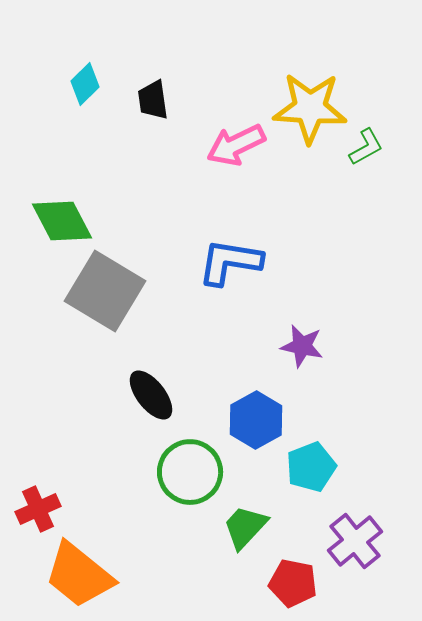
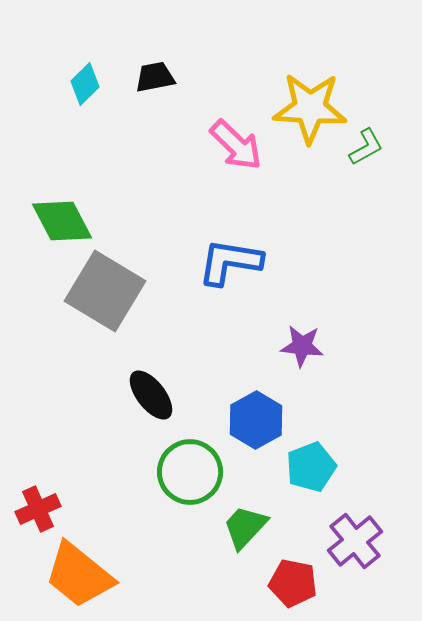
black trapezoid: moved 2 px right, 23 px up; rotated 87 degrees clockwise
pink arrow: rotated 110 degrees counterclockwise
purple star: rotated 6 degrees counterclockwise
